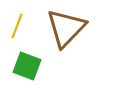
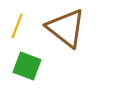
brown triangle: rotated 36 degrees counterclockwise
